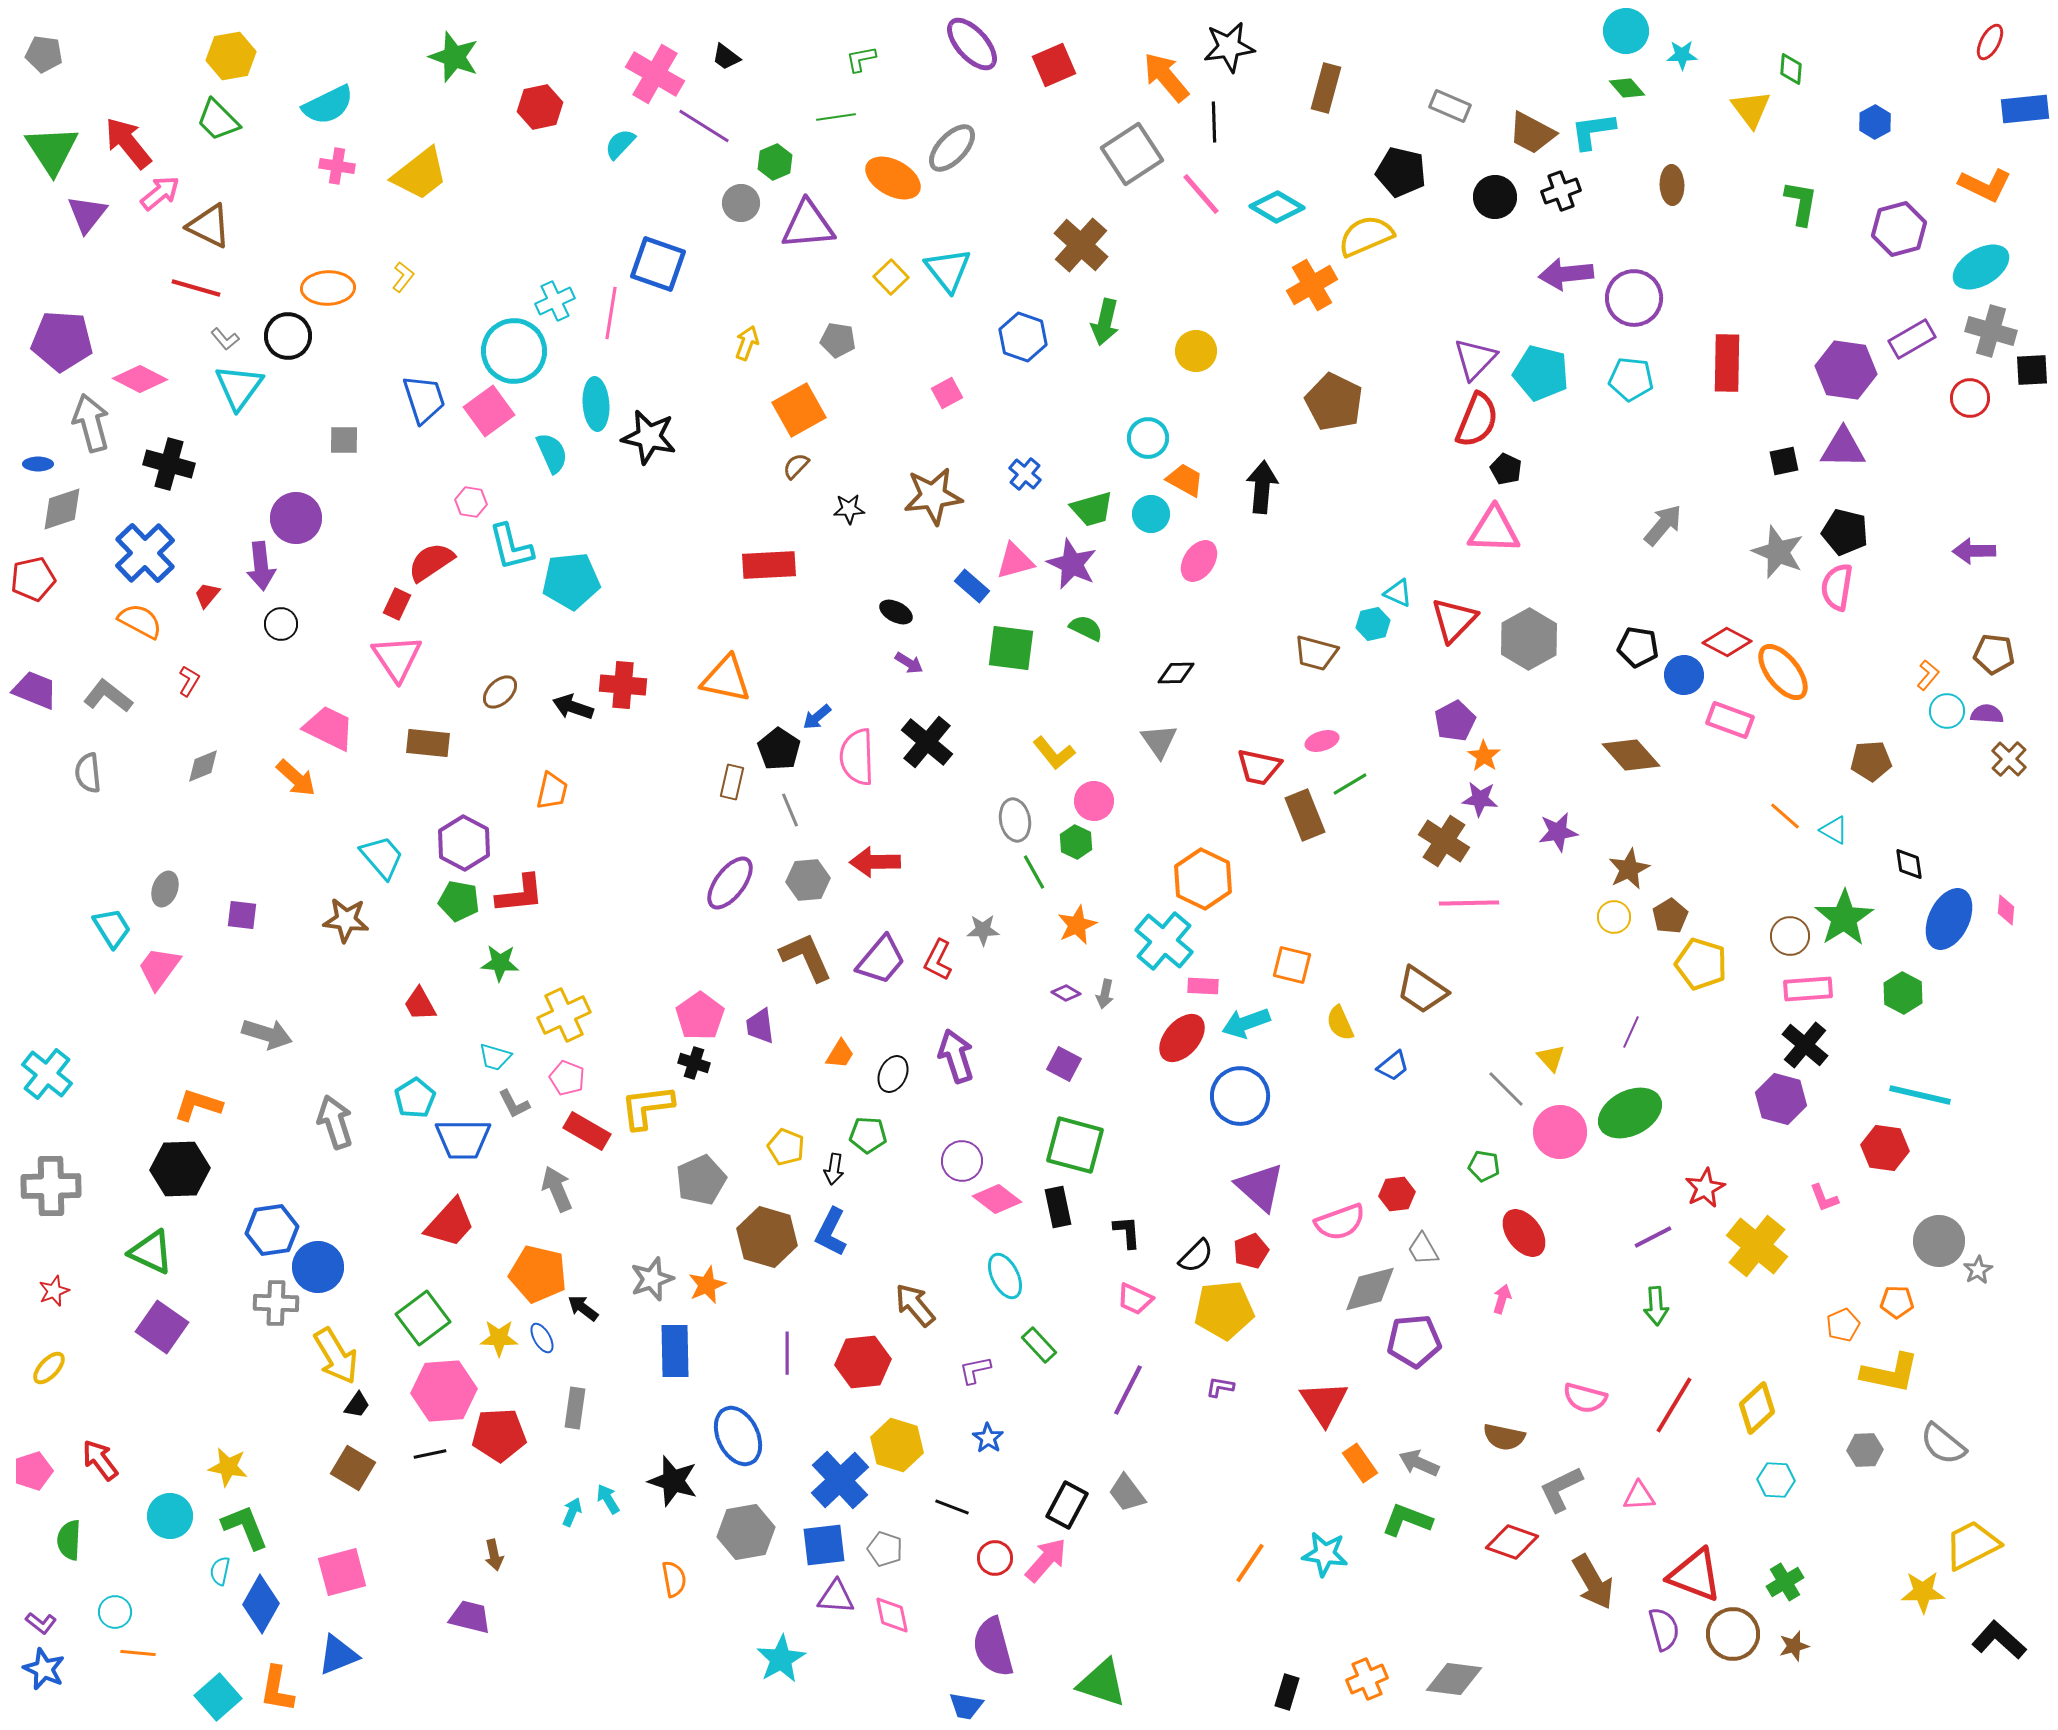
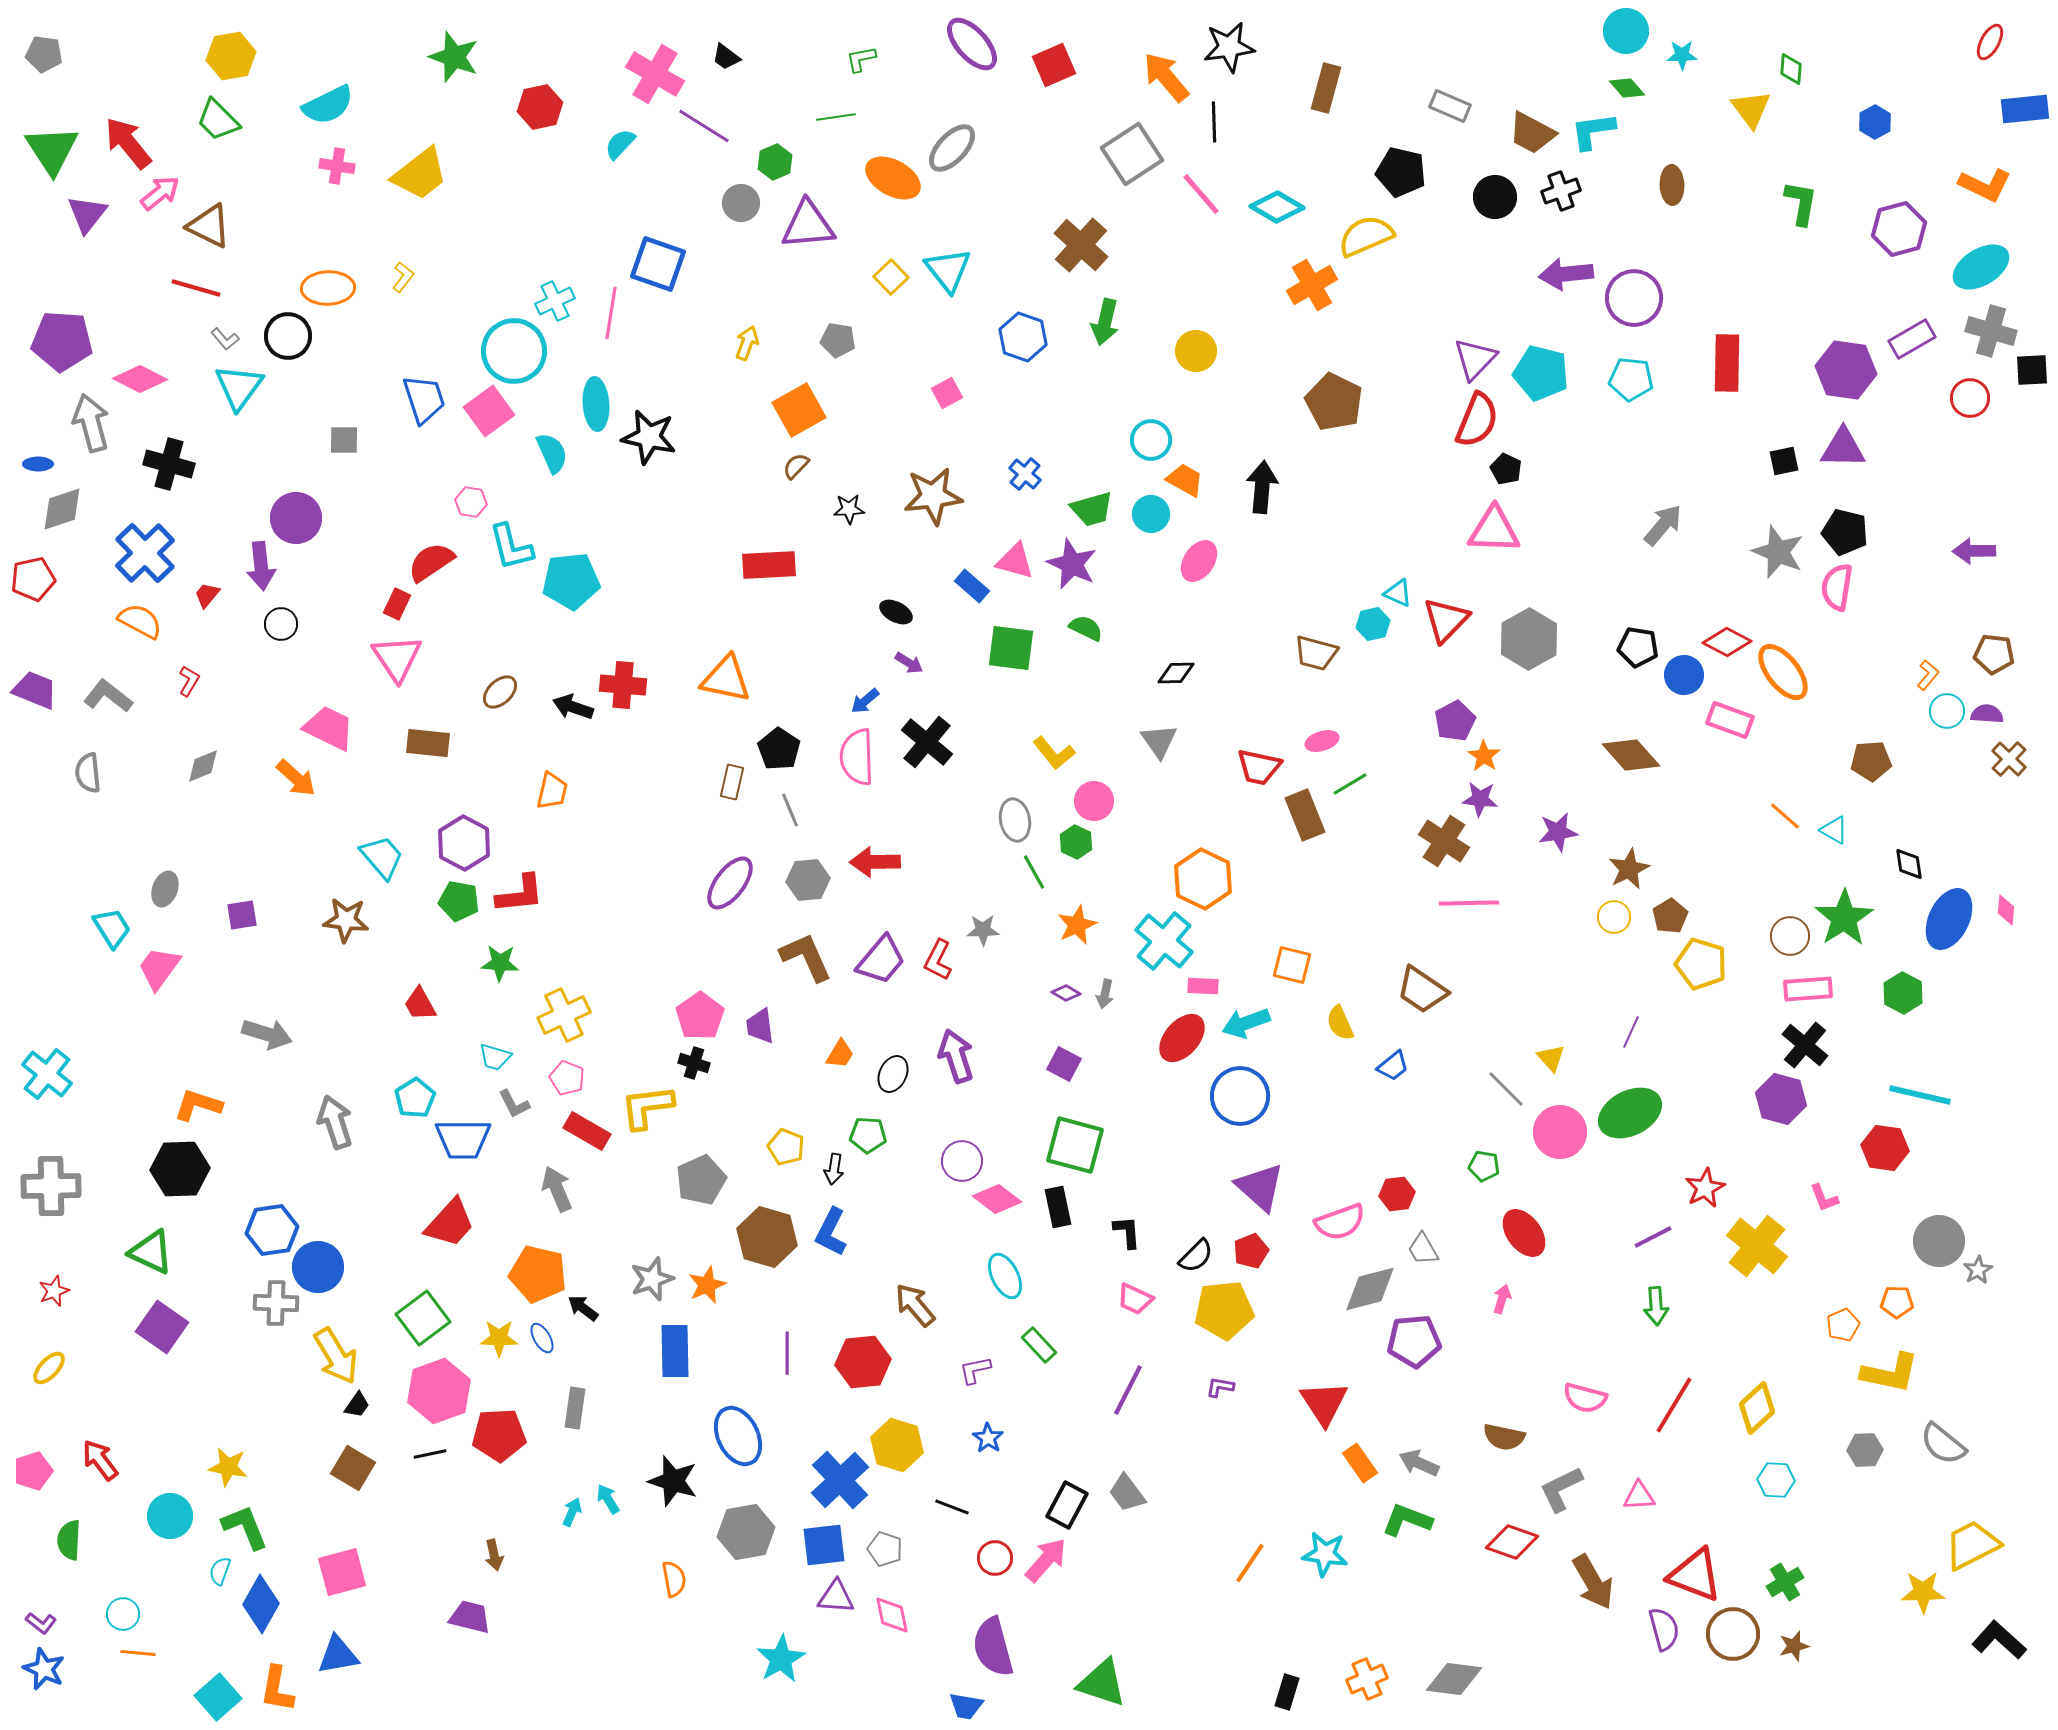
cyan circle at (1148, 438): moved 3 px right, 2 px down
pink triangle at (1015, 561): rotated 30 degrees clockwise
red triangle at (1454, 620): moved 8 px left
blue arrow at (817, 717): moved 48 px right, 16 px up
purple square at (242, 915): rotated 16 degrees counterclockwise
pink hexagon at (444, 1391): moved 5 px left; rotated 16 degrees counterclockwise
cyan semicircle at (220, 1571): rotated 8 degrees clockwise
cyan circle at (115, 1612): moved 8 px right, 2 px down
blue triangle at (338, 1655): rotated 12 degrees clockwise
